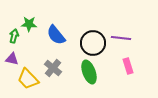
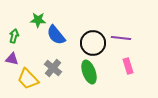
green star: moved 9 px right, 4 px up
